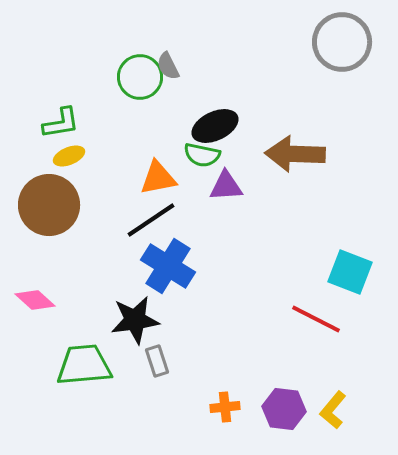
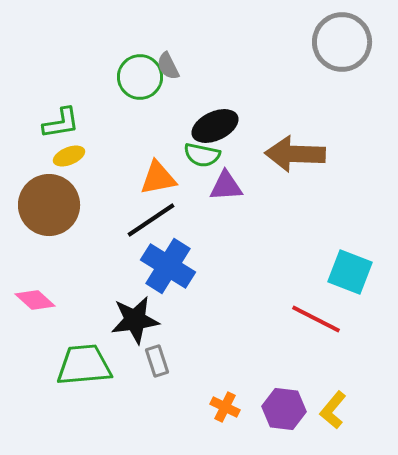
orange cross: rotated 32 degrees clockwise
